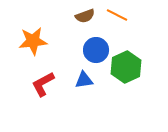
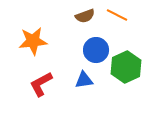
red L-shape: moved 2 px left
